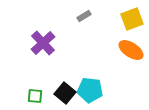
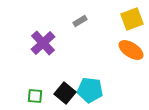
gray rectangle: moved 4 px left, 5 px down
